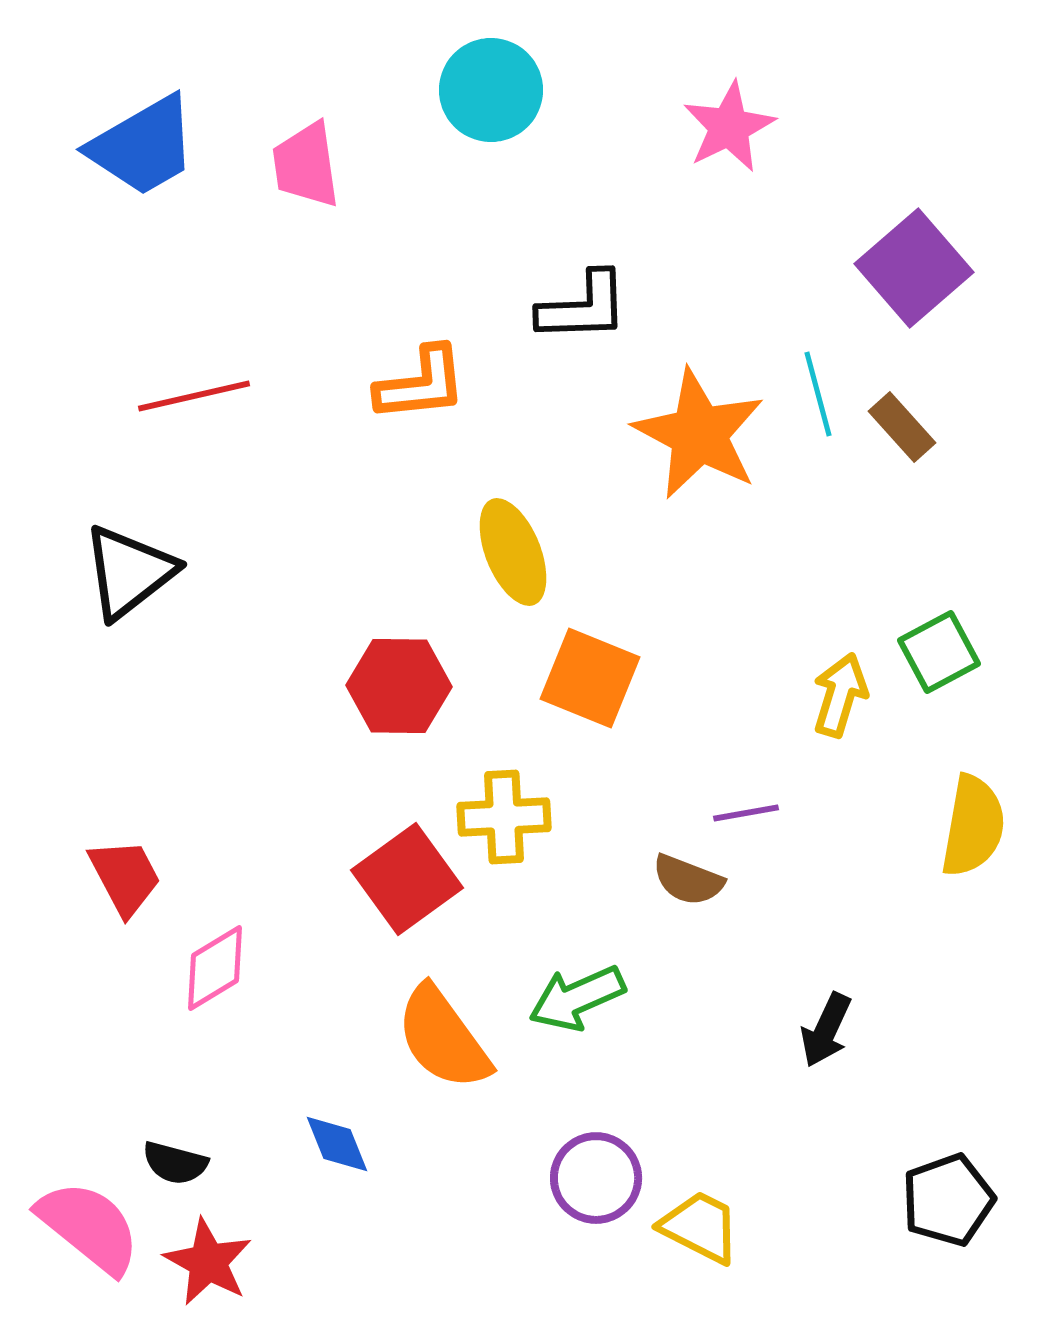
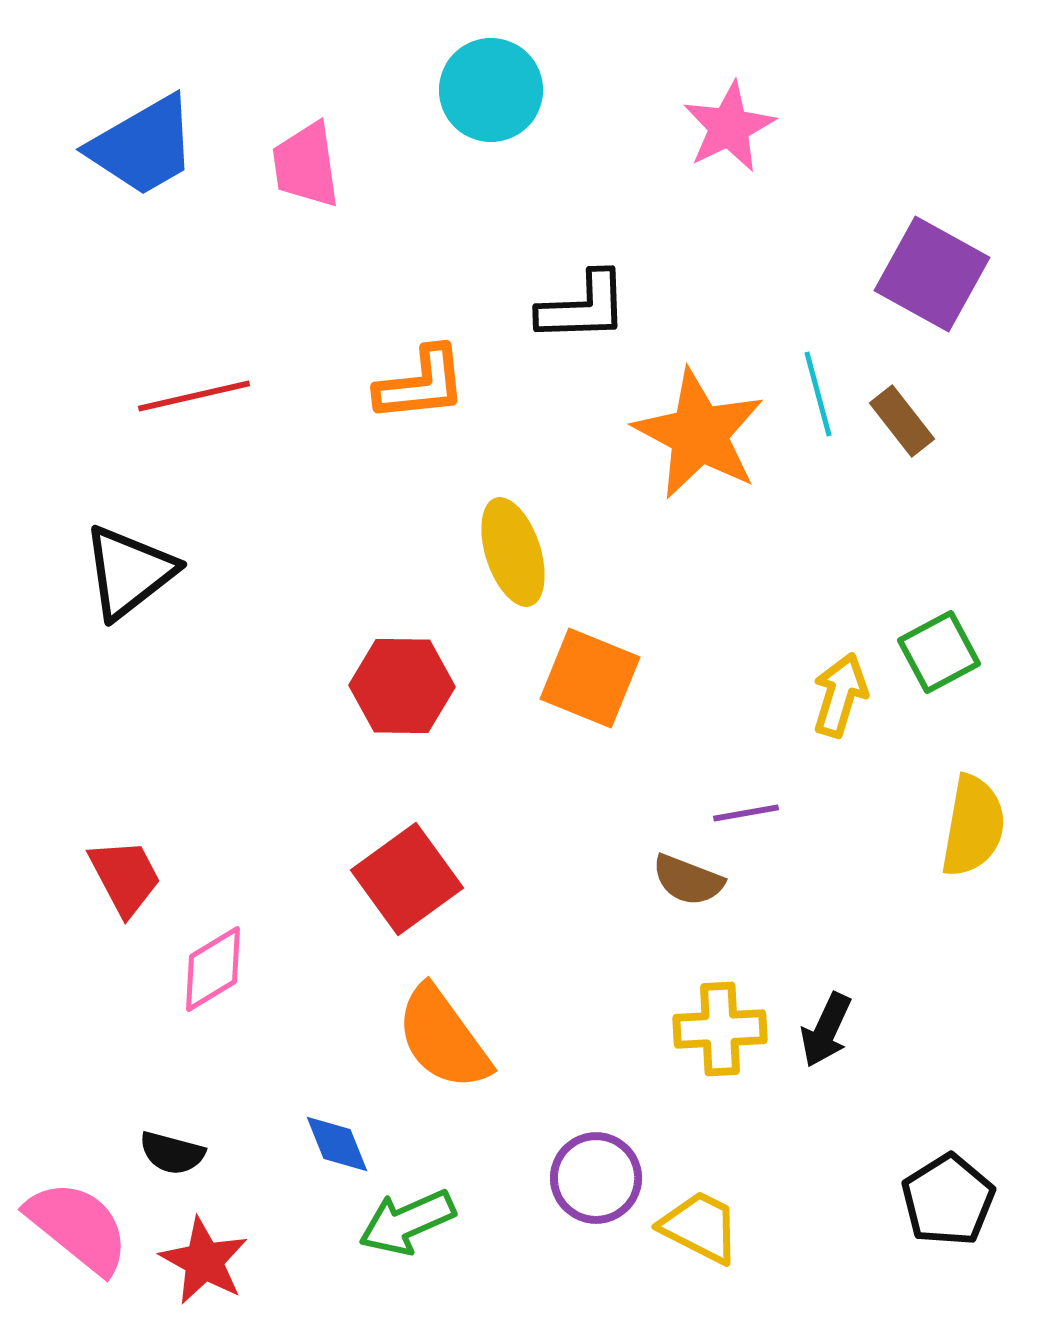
purple square: moved 18 px right, 6 px down; rotated 20 degrees counterclockwise
brown rectangle: moved 6 px up; rotated 4 degrees clockwise
yellow ellipse: rotated 4 degrees clockwise
red hexagon: moved 3 px right
yellow cross: moved 216 px right, 212 px down
pink diamond: moved 2 px left, 1 px down
green arrow: moved 170 px left, 224 px down
black semicircle: moved 3 px left, 10 px up
black pentagon: rotated 12 degrees counterclockwise
pink semicircle: moved 11 px left
red star: moved 4 px left, 1 px up
